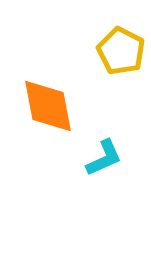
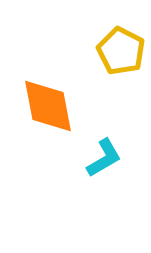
cyan L-shape: rotated 6 degrees counterclockwise
